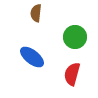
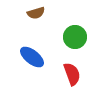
brown semicircle: rotated 114 degrees counterclockwise
red semicircle: rotated 145 degrees clockwise
